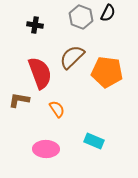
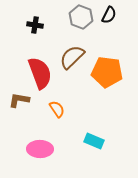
black semicircle: moved 1 px right, 2 px down
pink ellipse: moved 6 px left
